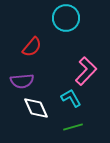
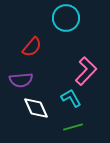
purple semicircle: moved 1 px left, 1 px up
